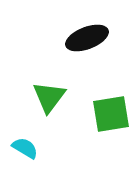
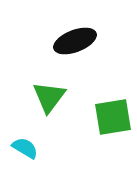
black ellipse: moved 12 px left, 3 px down
green square: moved 2 px right, 3 px down
